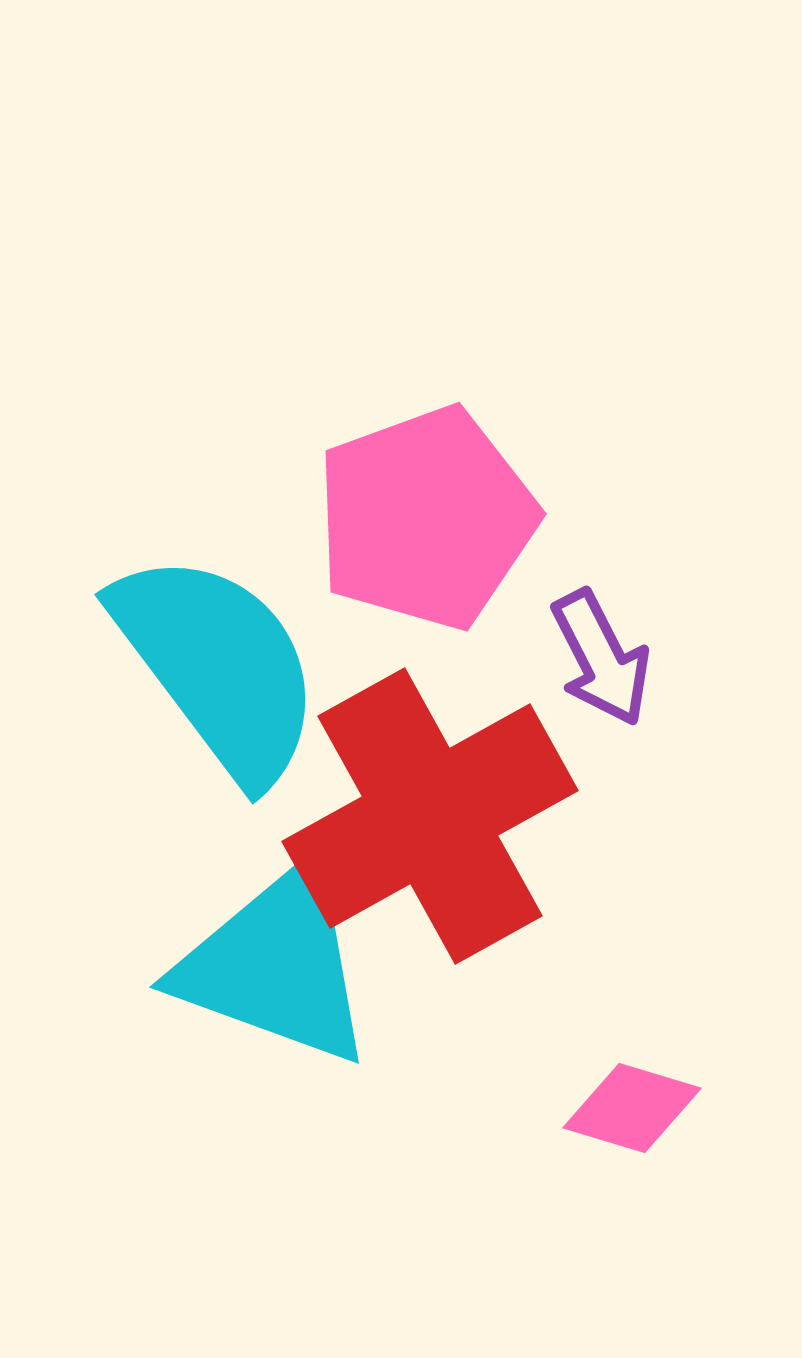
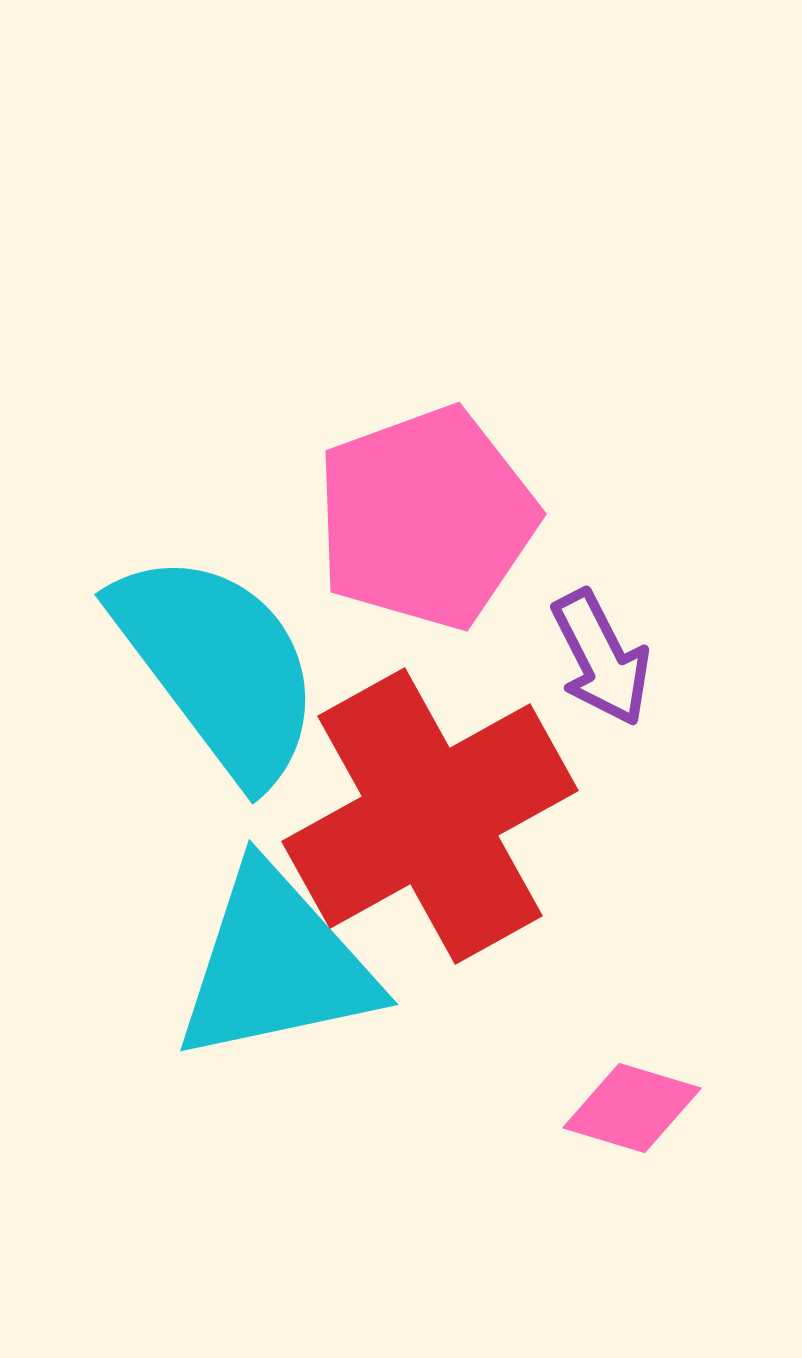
cyan triangle: rotated 32 degrees counterclockwise
